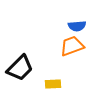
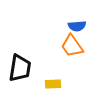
orange trapezoid: rotated 105 degrees counterclockwise
black trapezoid: rotated 36 degrees counterclockwise
